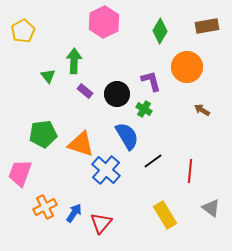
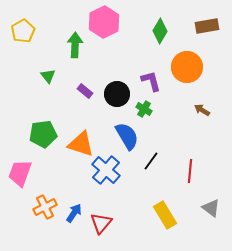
green arrow: moved 1 px right, 16 px up
black line: moved 2 px left; rotated 18 degrees counterclockwise
